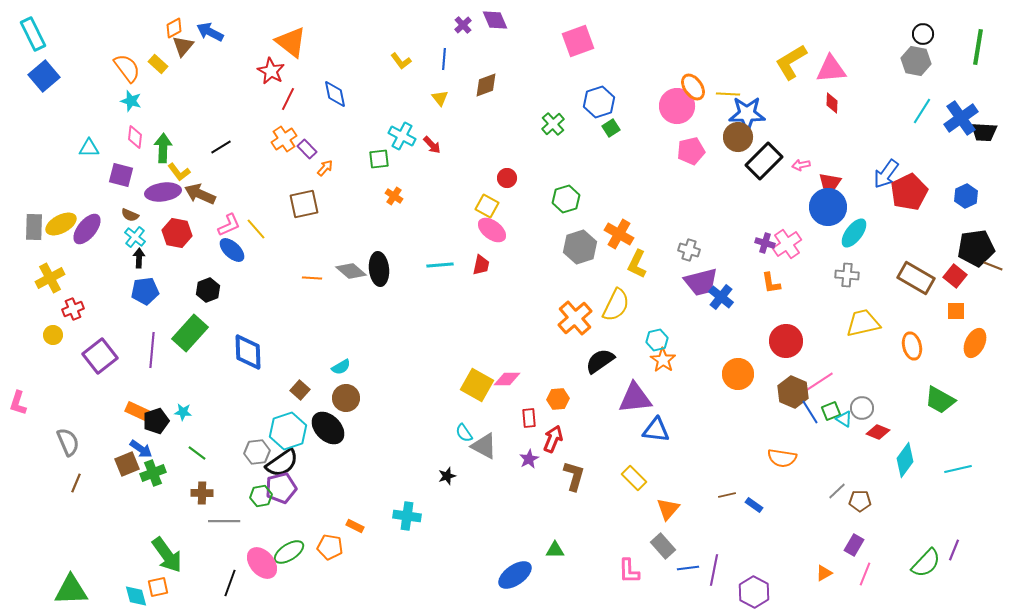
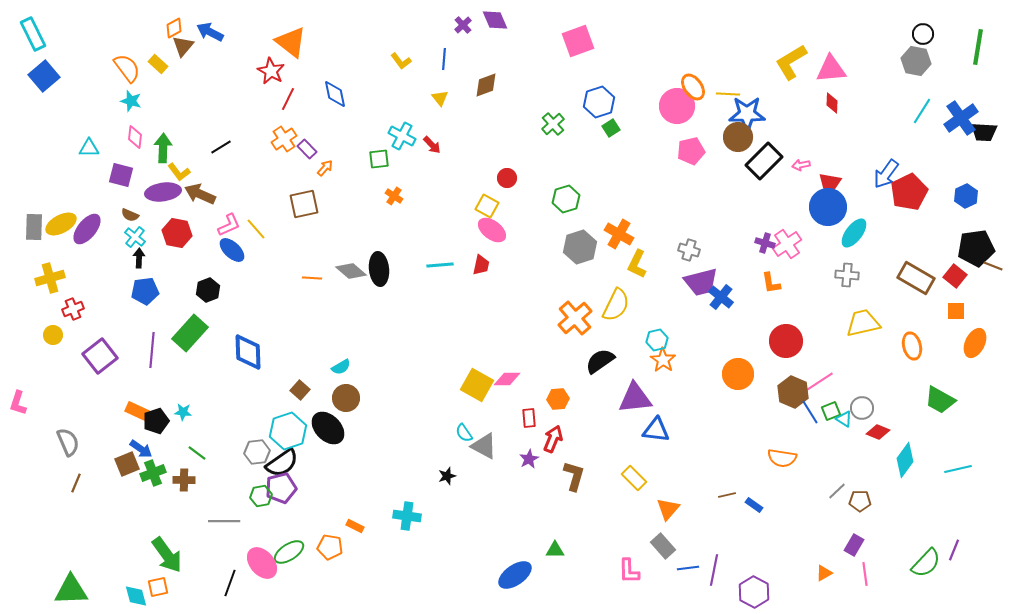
yellow cross at (50, 278): rotated 12 degrees clockwise
brown cross at (202, 493): moved 18 px left, 13 px up
pink line at (865, 574): rotated 30 degrees counterclockwise
